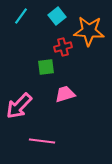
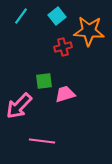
green square: moved 2 px left, 14 px down
